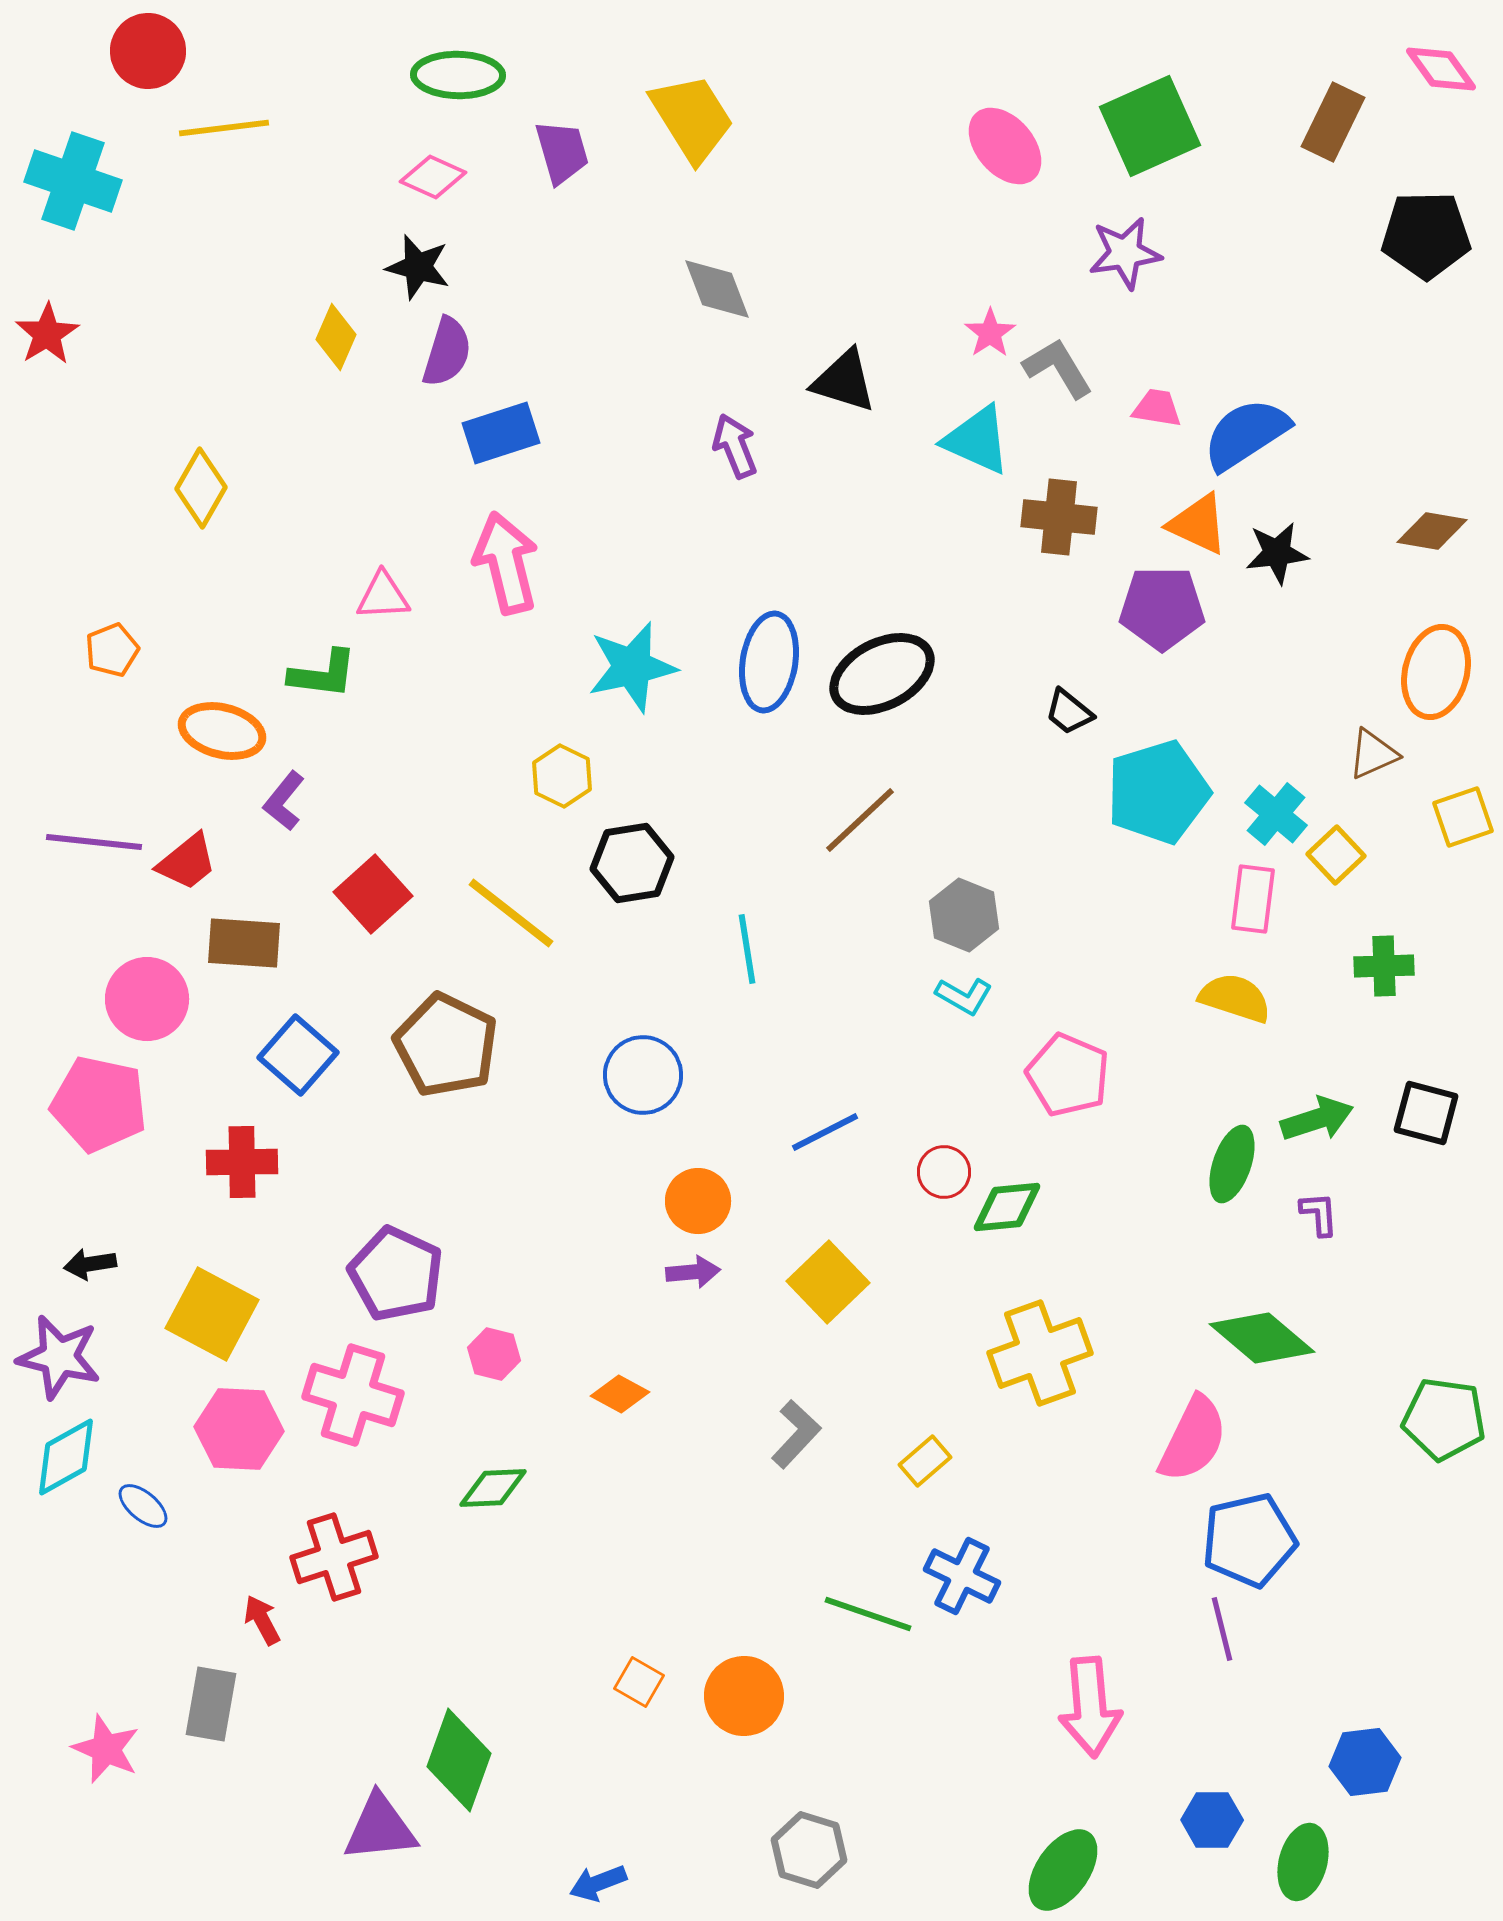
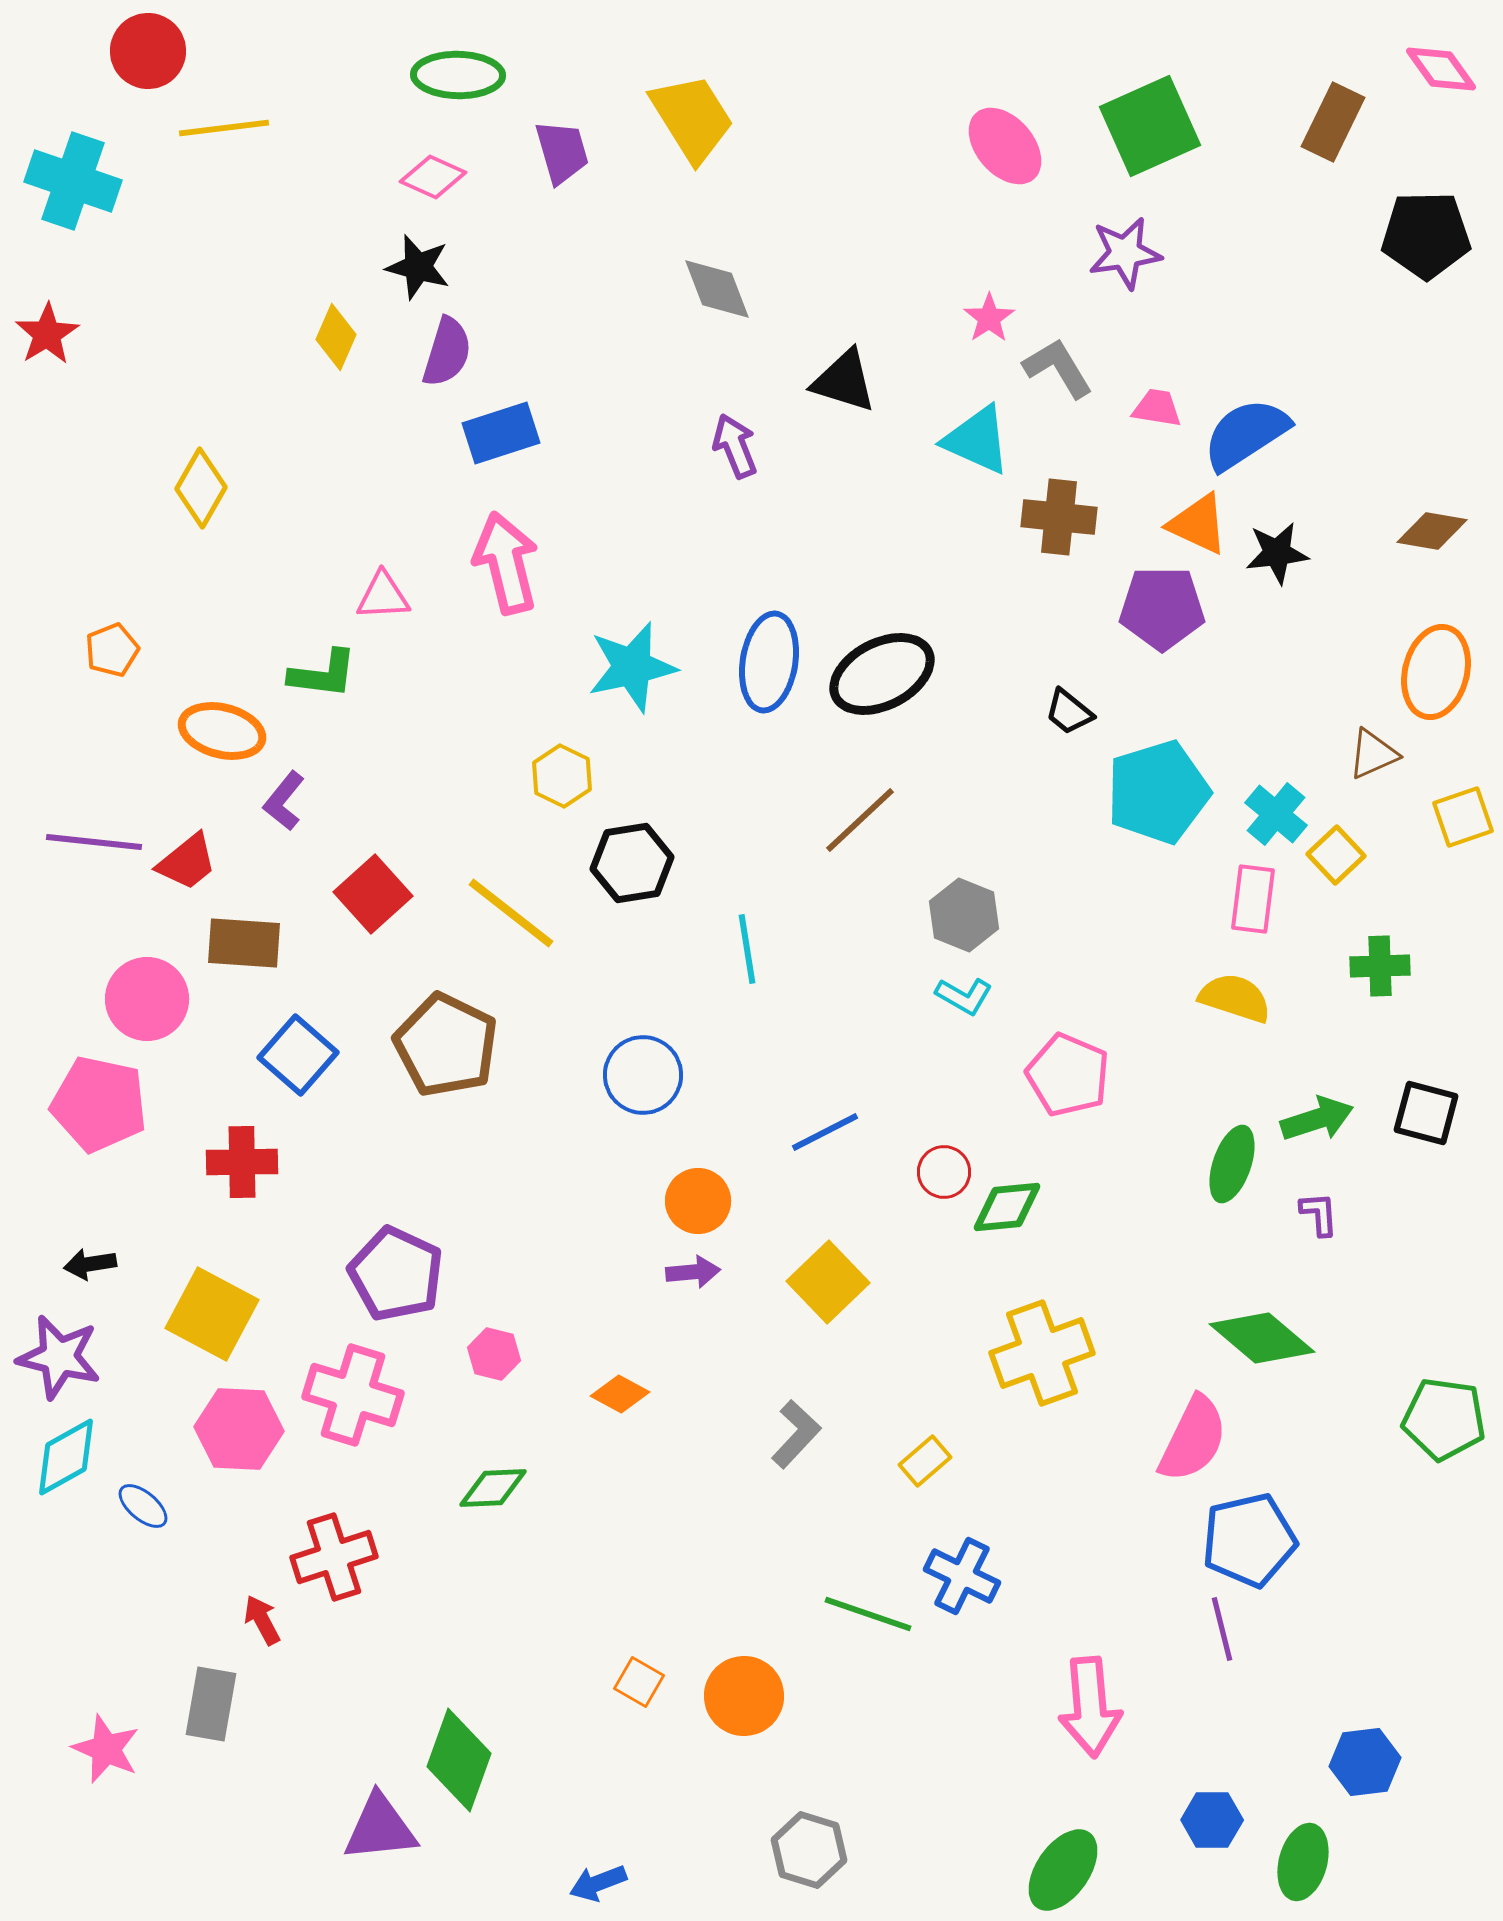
pink star at (990, 333): moved 1 px left, 15 px up
green cross at (1384, 966): moved 4 px left
yellow cross at (1040, 1353): moved 2 px right
